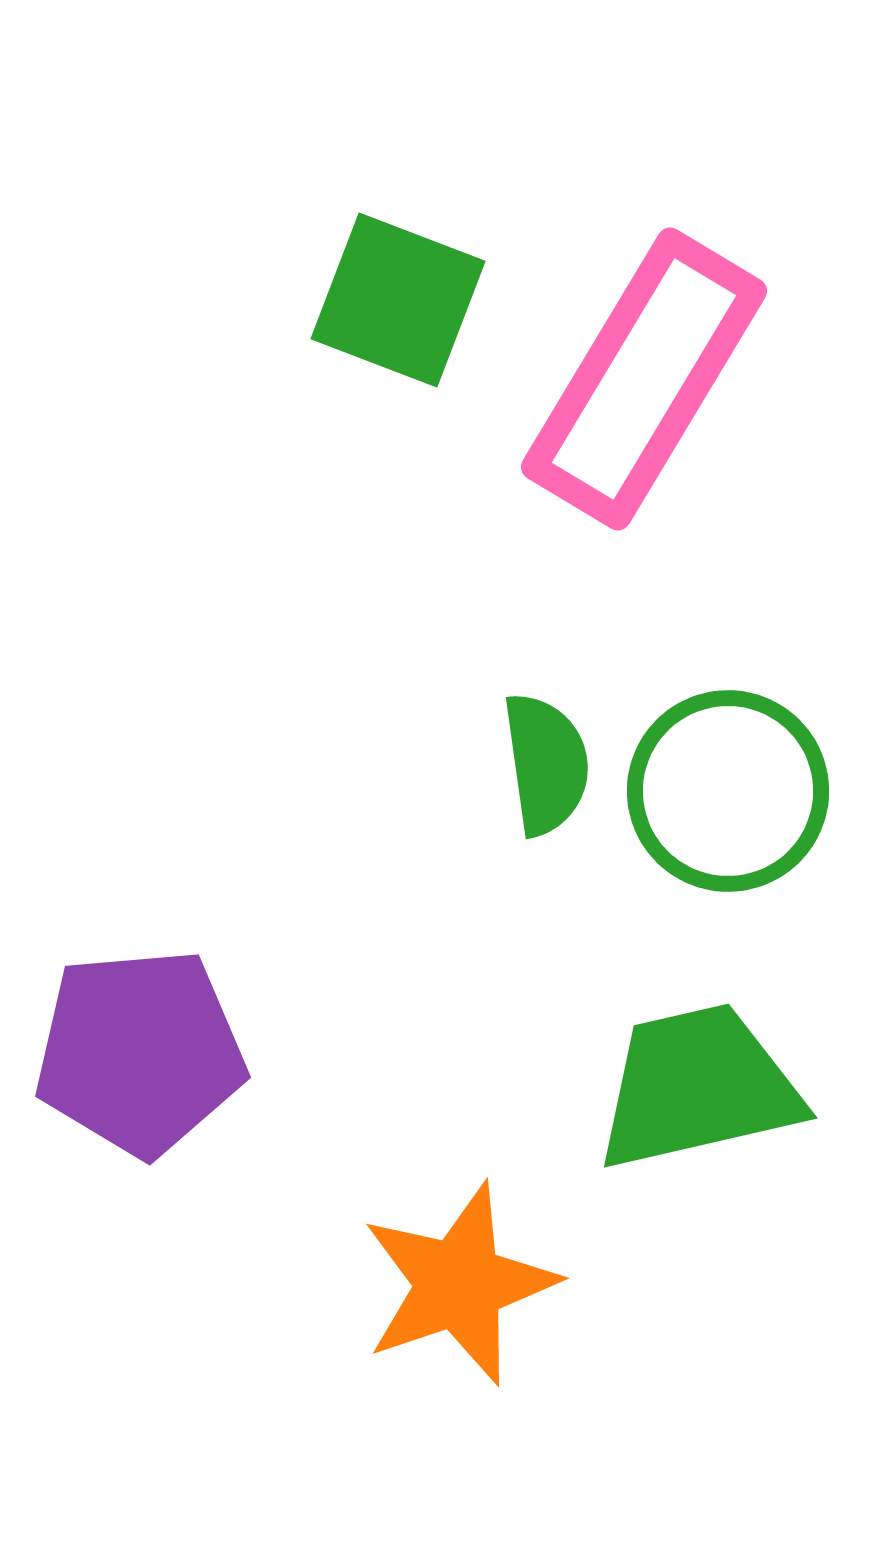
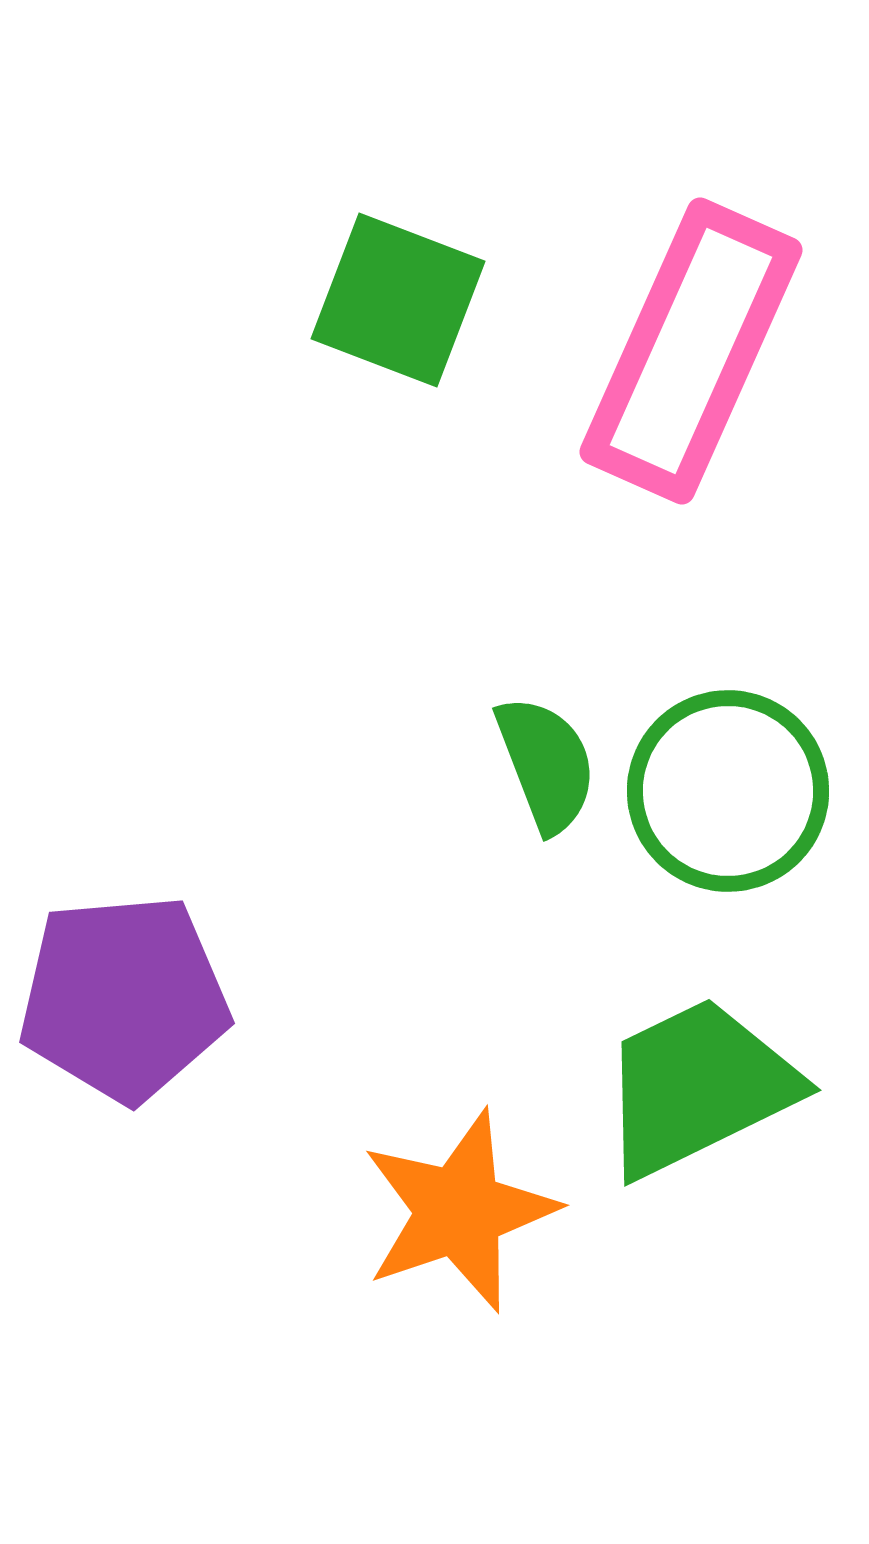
pink rectangle: moved 47 px right, 28 px up; rotated 7 degrees counterclockwise
green semicircle: rotated 13 degrees counterclockwise
purple pentagon: moved 16 px left, 54 px up
green trapezoid: rotated 13 degrees counterclockwise
orange star: moved 73 px up
